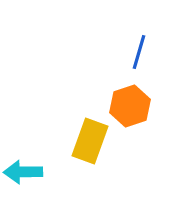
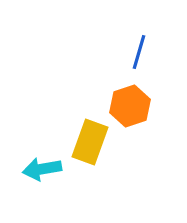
yellow rectangle: moved 1 px down
cyan arrow: moved 19 px right, 3 px up; rotated 9 degrees counterclockwise
